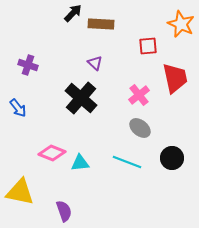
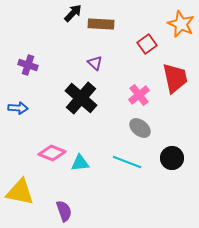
red square: moved 1 px left, 2 px up; rotated 30 degrees counterclockwise
blue arrow: rotated 48 degrees counterclockwise
